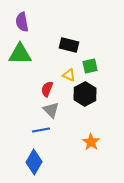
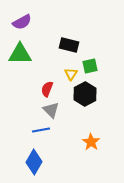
purple semicircle: rotated 108 degrees counterclockwise
yellow triangle: moved 2 px right, 1 px up; rotated 40 degrees clockwise
